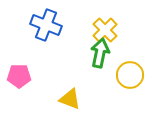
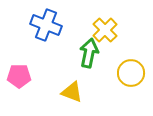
green arrow: moved 11 px left
yellow circle: moved 1 px right, 2 px up
yellow triangle: moved 2 px right, 7 px up
